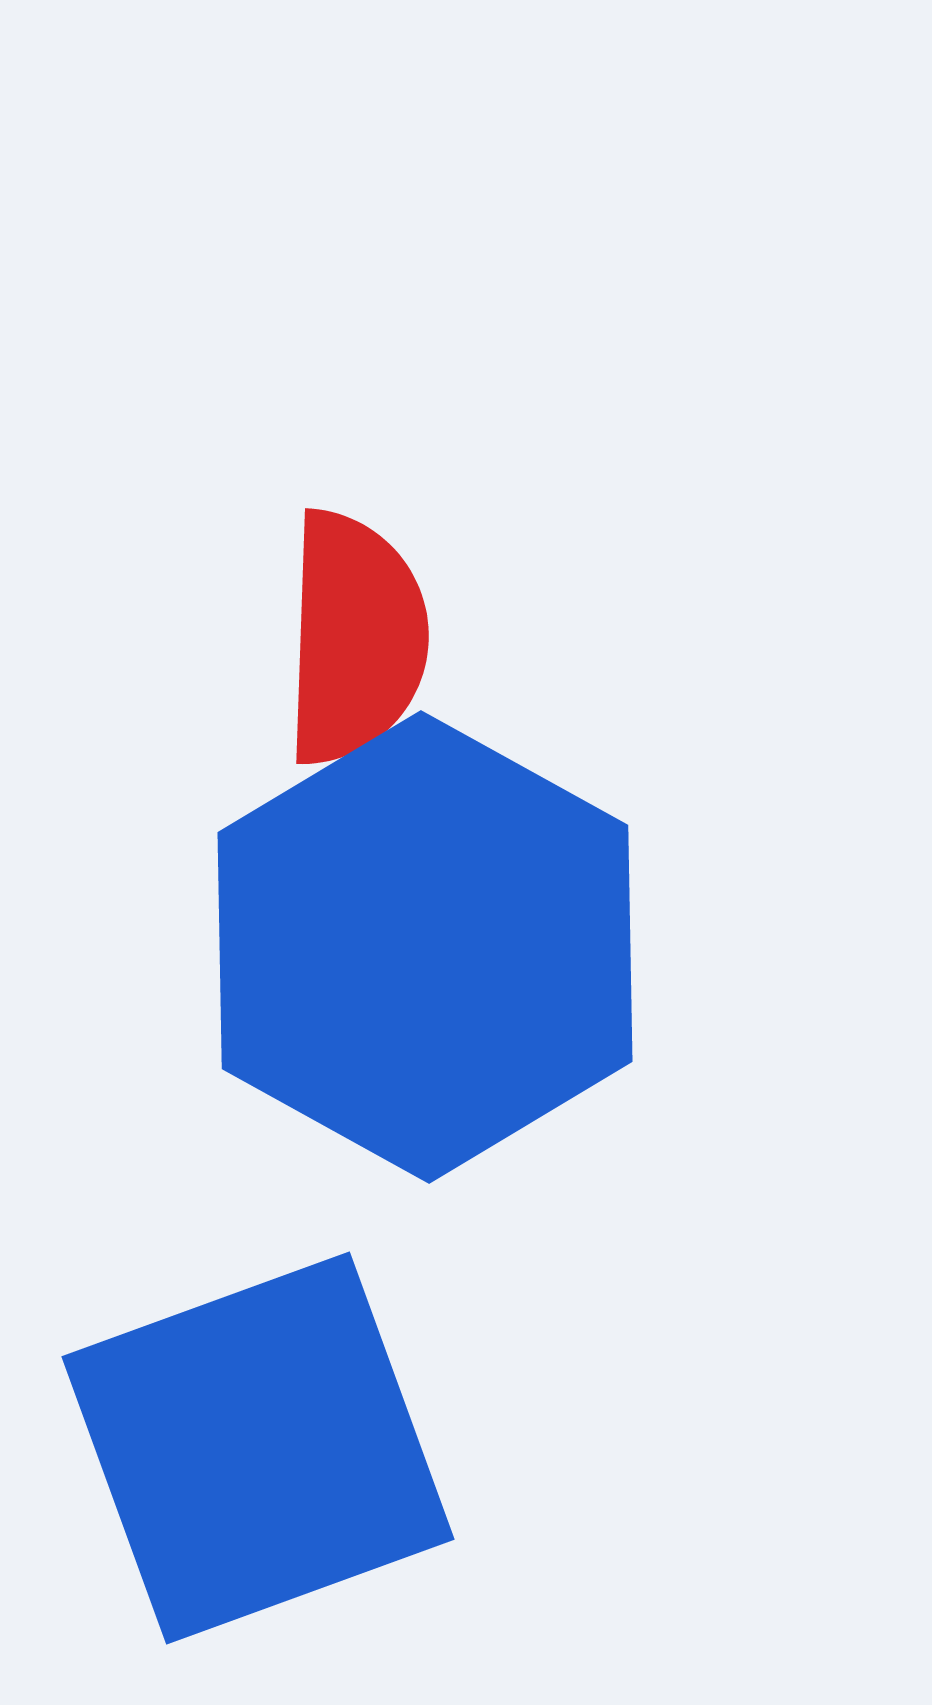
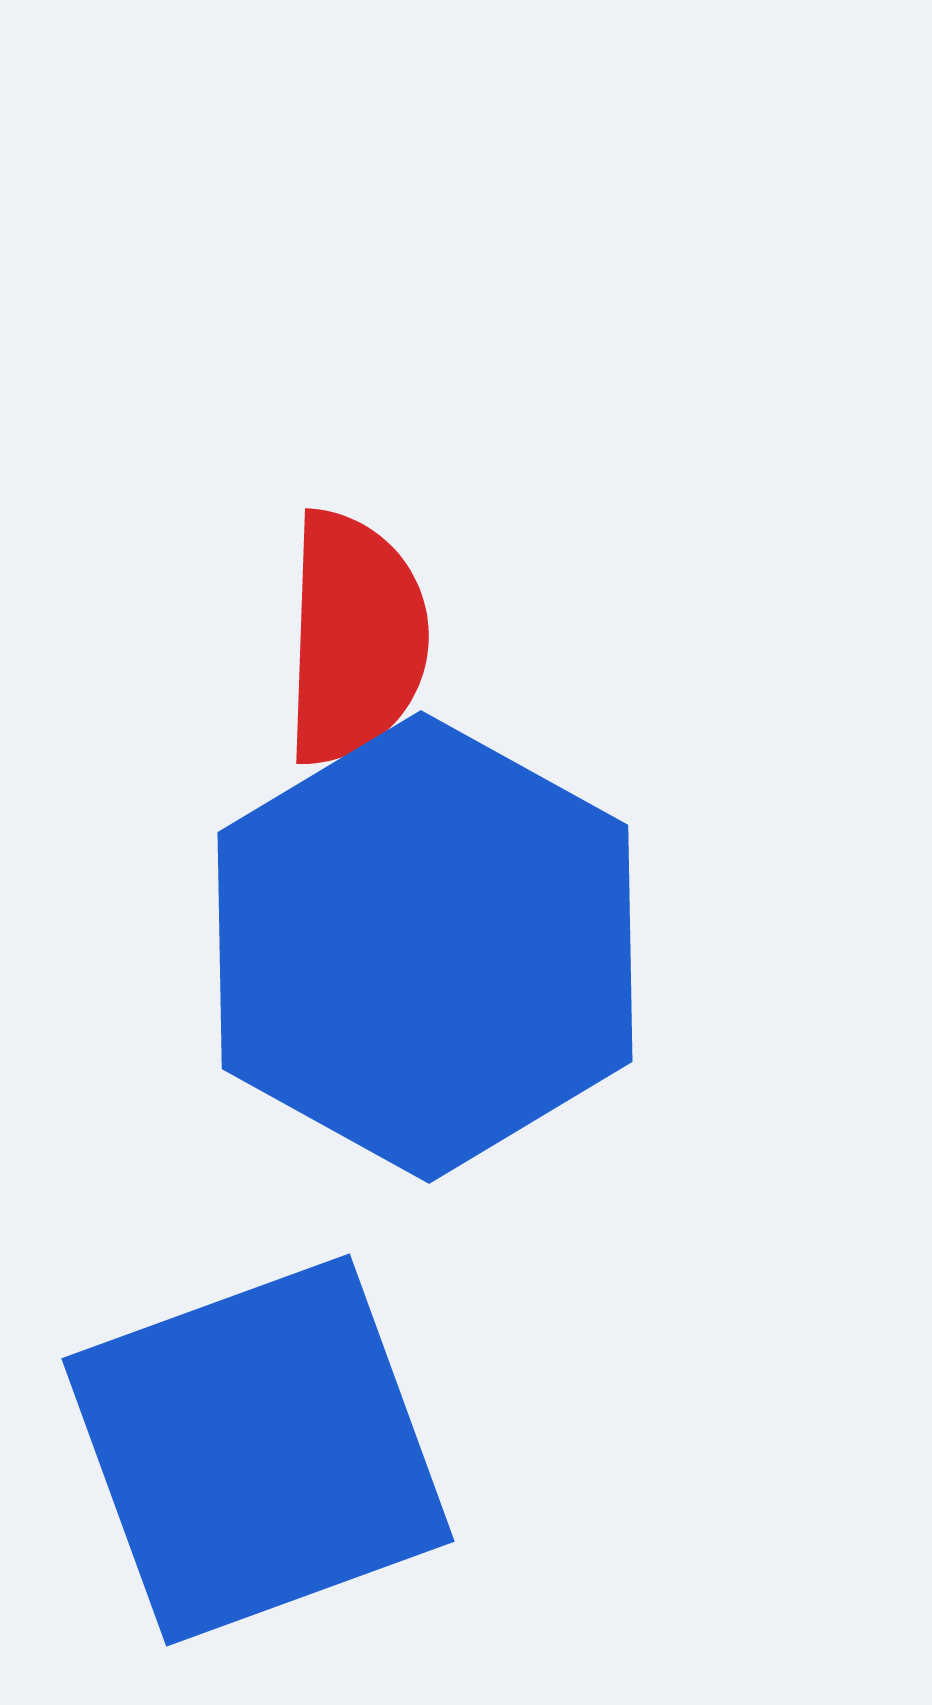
blue square: moved 2 px down
